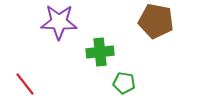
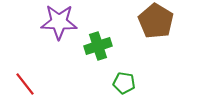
brown pentagon: rotated 20 degrees clockwise
green cross: moved 2 px left, 6 px up; rotated 12 degrees counterclockwise
